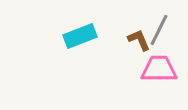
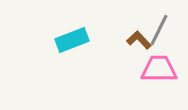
cyan rectangle: moved 8 px left, 4 px down
brown L-shape: rotated 20 degrees counterclockwise
